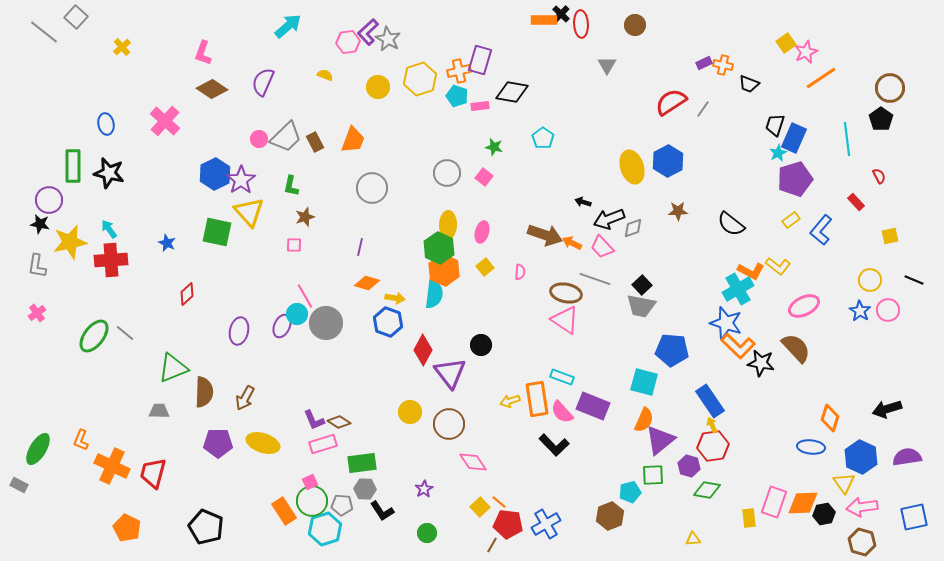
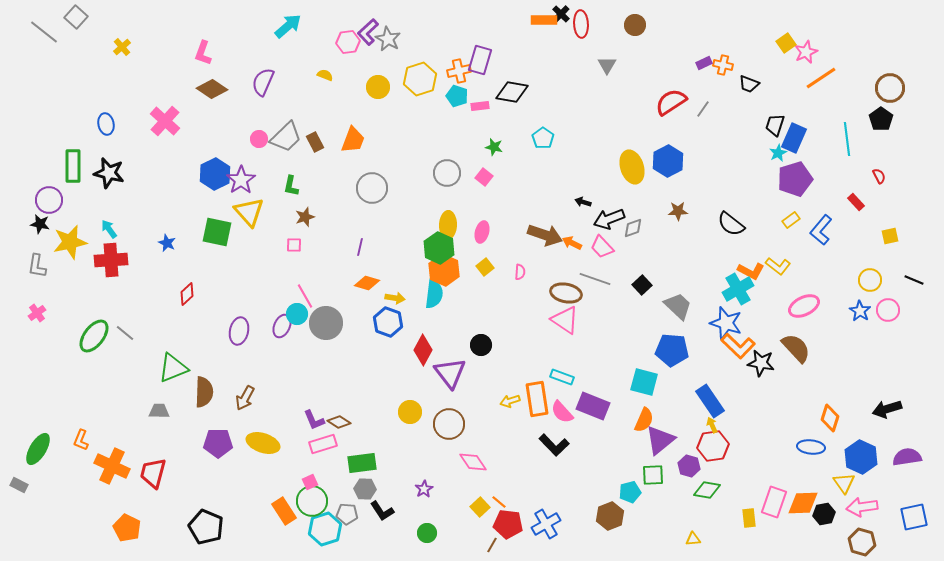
gray trapezoid at (641, 306): moved 37 px right; rotated 148 degrees counterclockwise
gray pentagon at (342, 505): moved 5 px right, 9 px down
